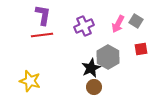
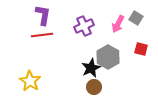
gray square: moved 3 px up
red square: rotated 24 degrees clockwise
yellow star: rotated 15 degrees clockwise
